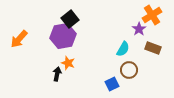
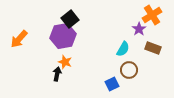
orange star: moved 3 px left, 1 px up
